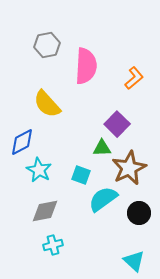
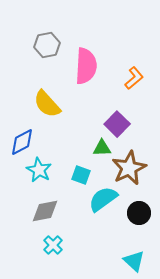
cyan cross: rotated 30 degrees counterclockwise
